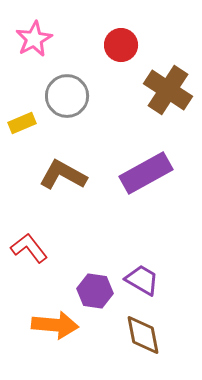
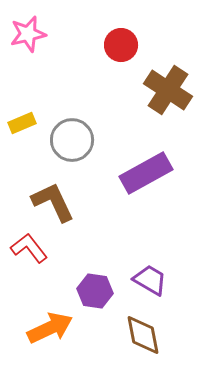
pink star: moved 6 px left, 5 px up; rotated 15 degrees clockwise
gray circle: moved 5 px right, 44 px down
brown L-shape: moved 10 px left, 27 px down; rotated 36 degrees clockwise
purple trapezoid: moved 8 px right
orange arrow: moved 5 px left, 3 px down; rotated 30 degrees counterclockwise
